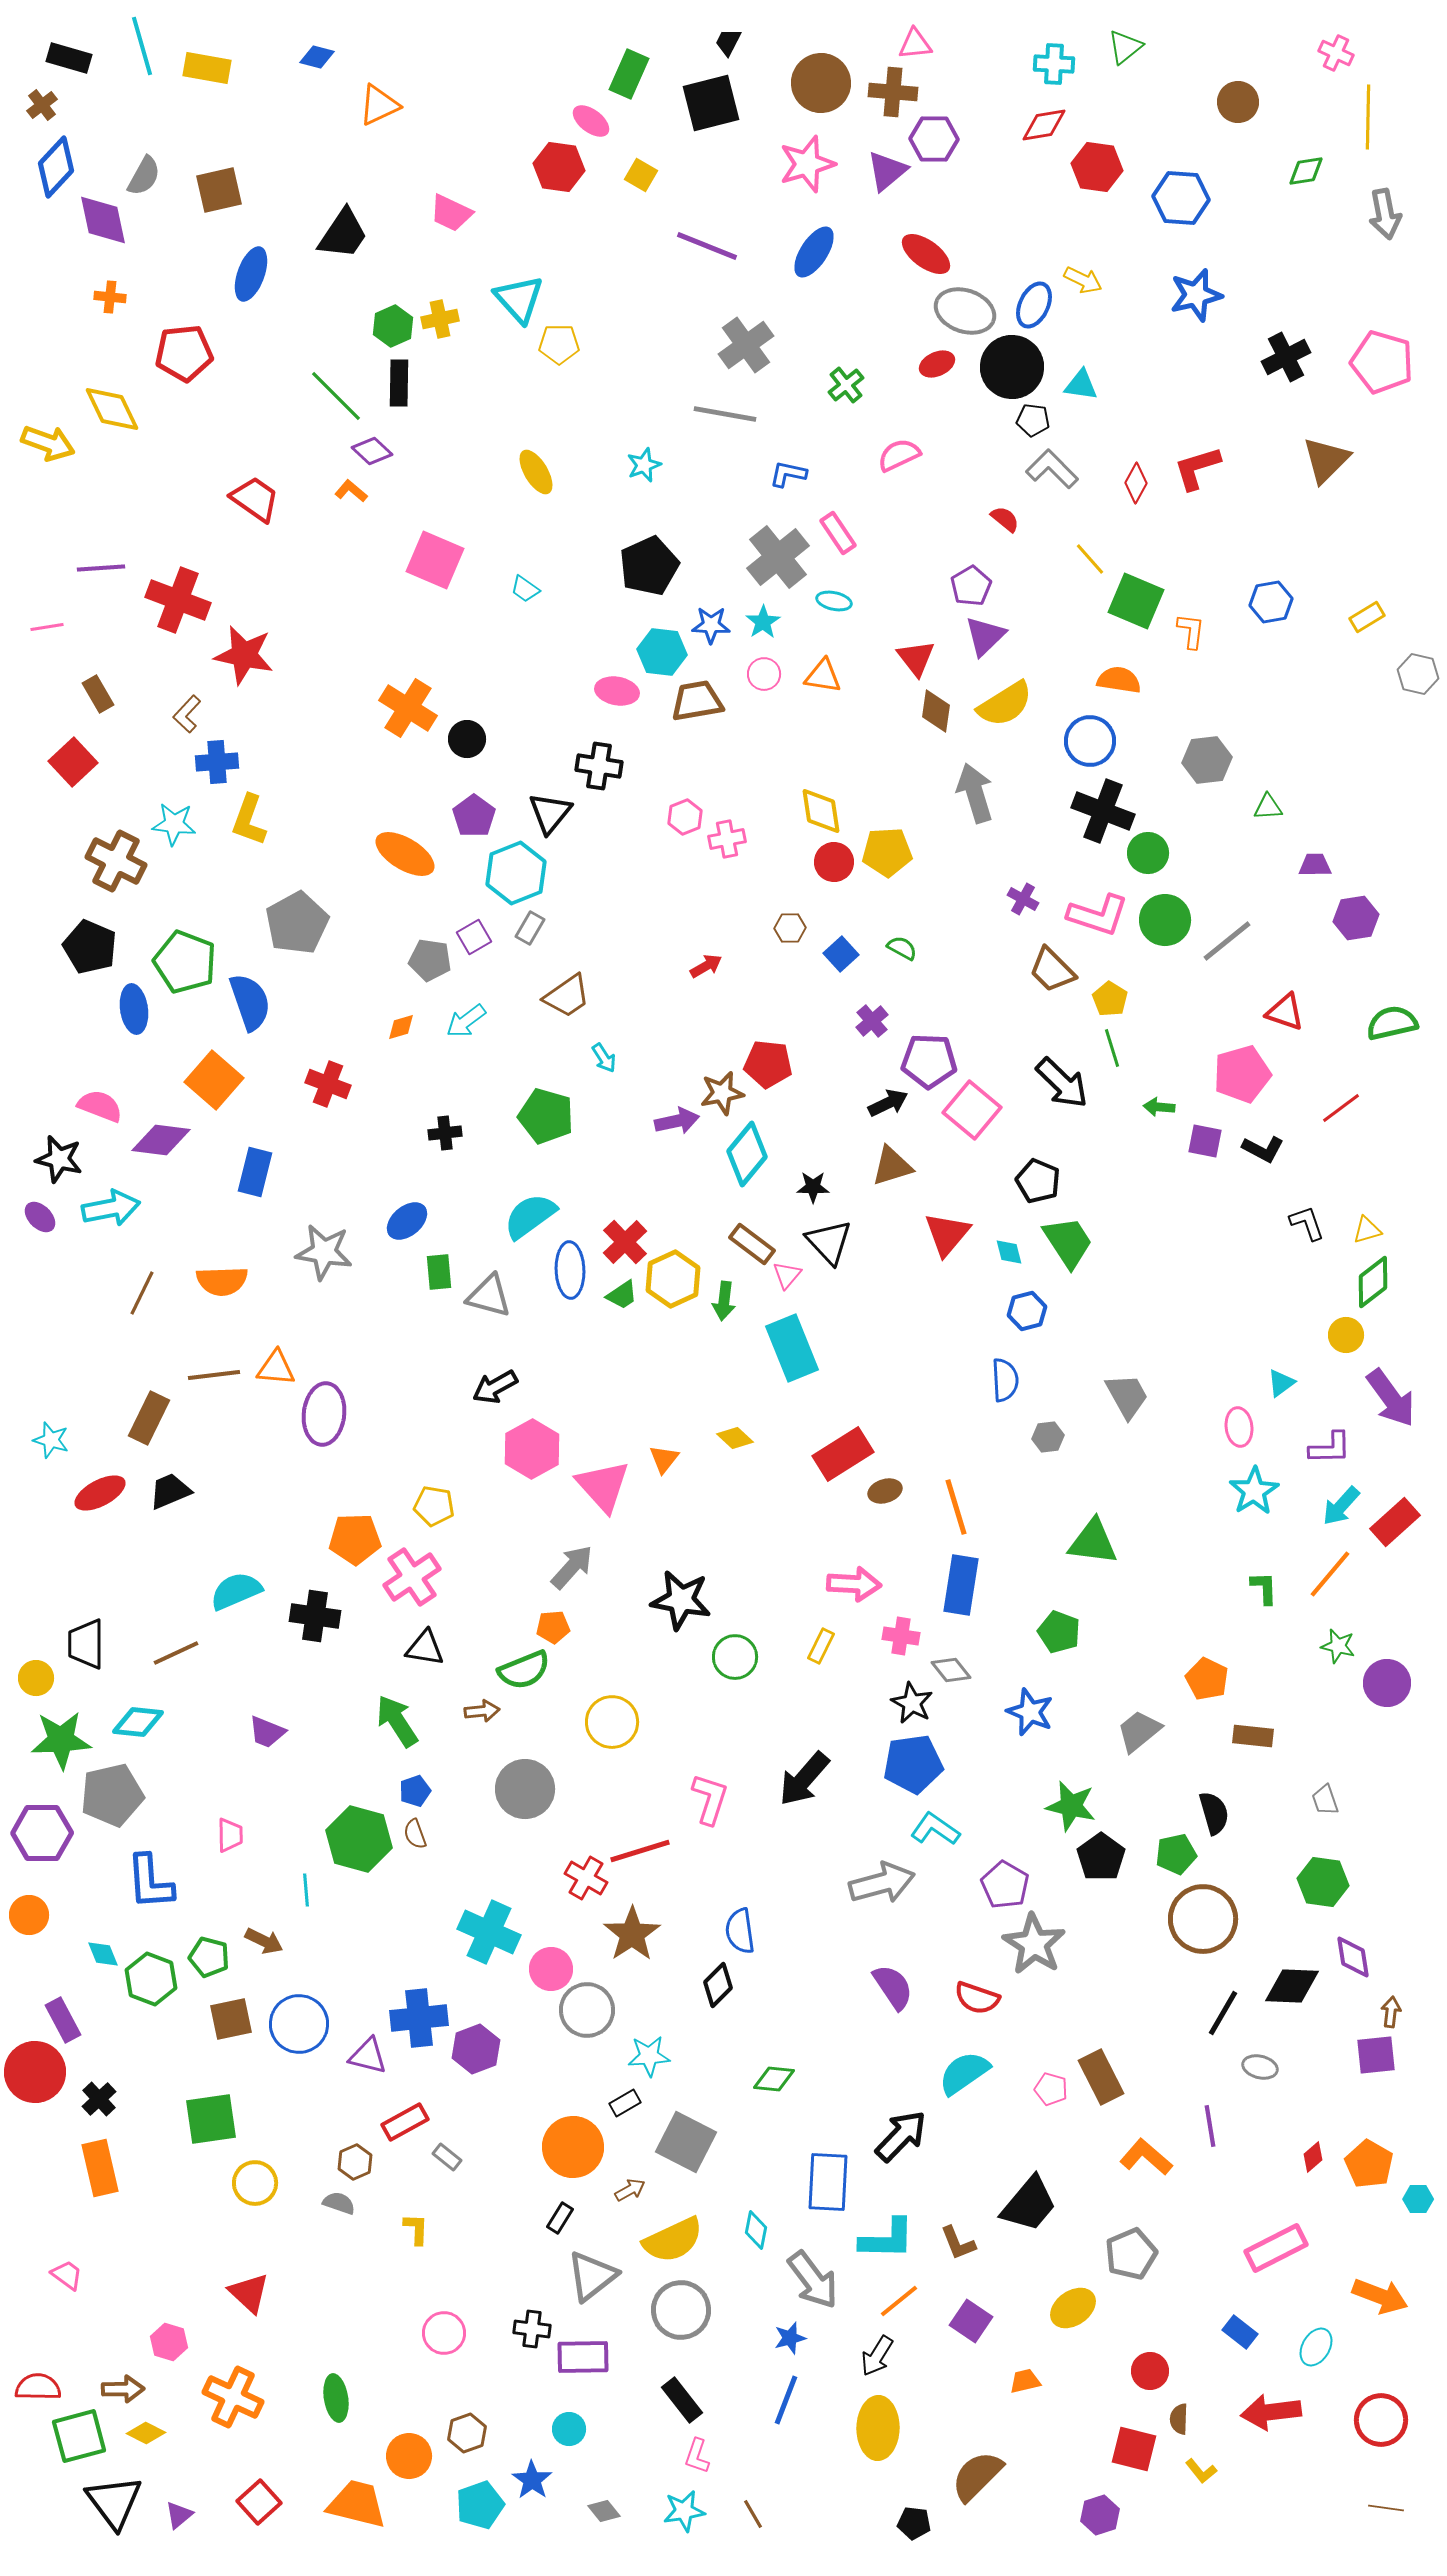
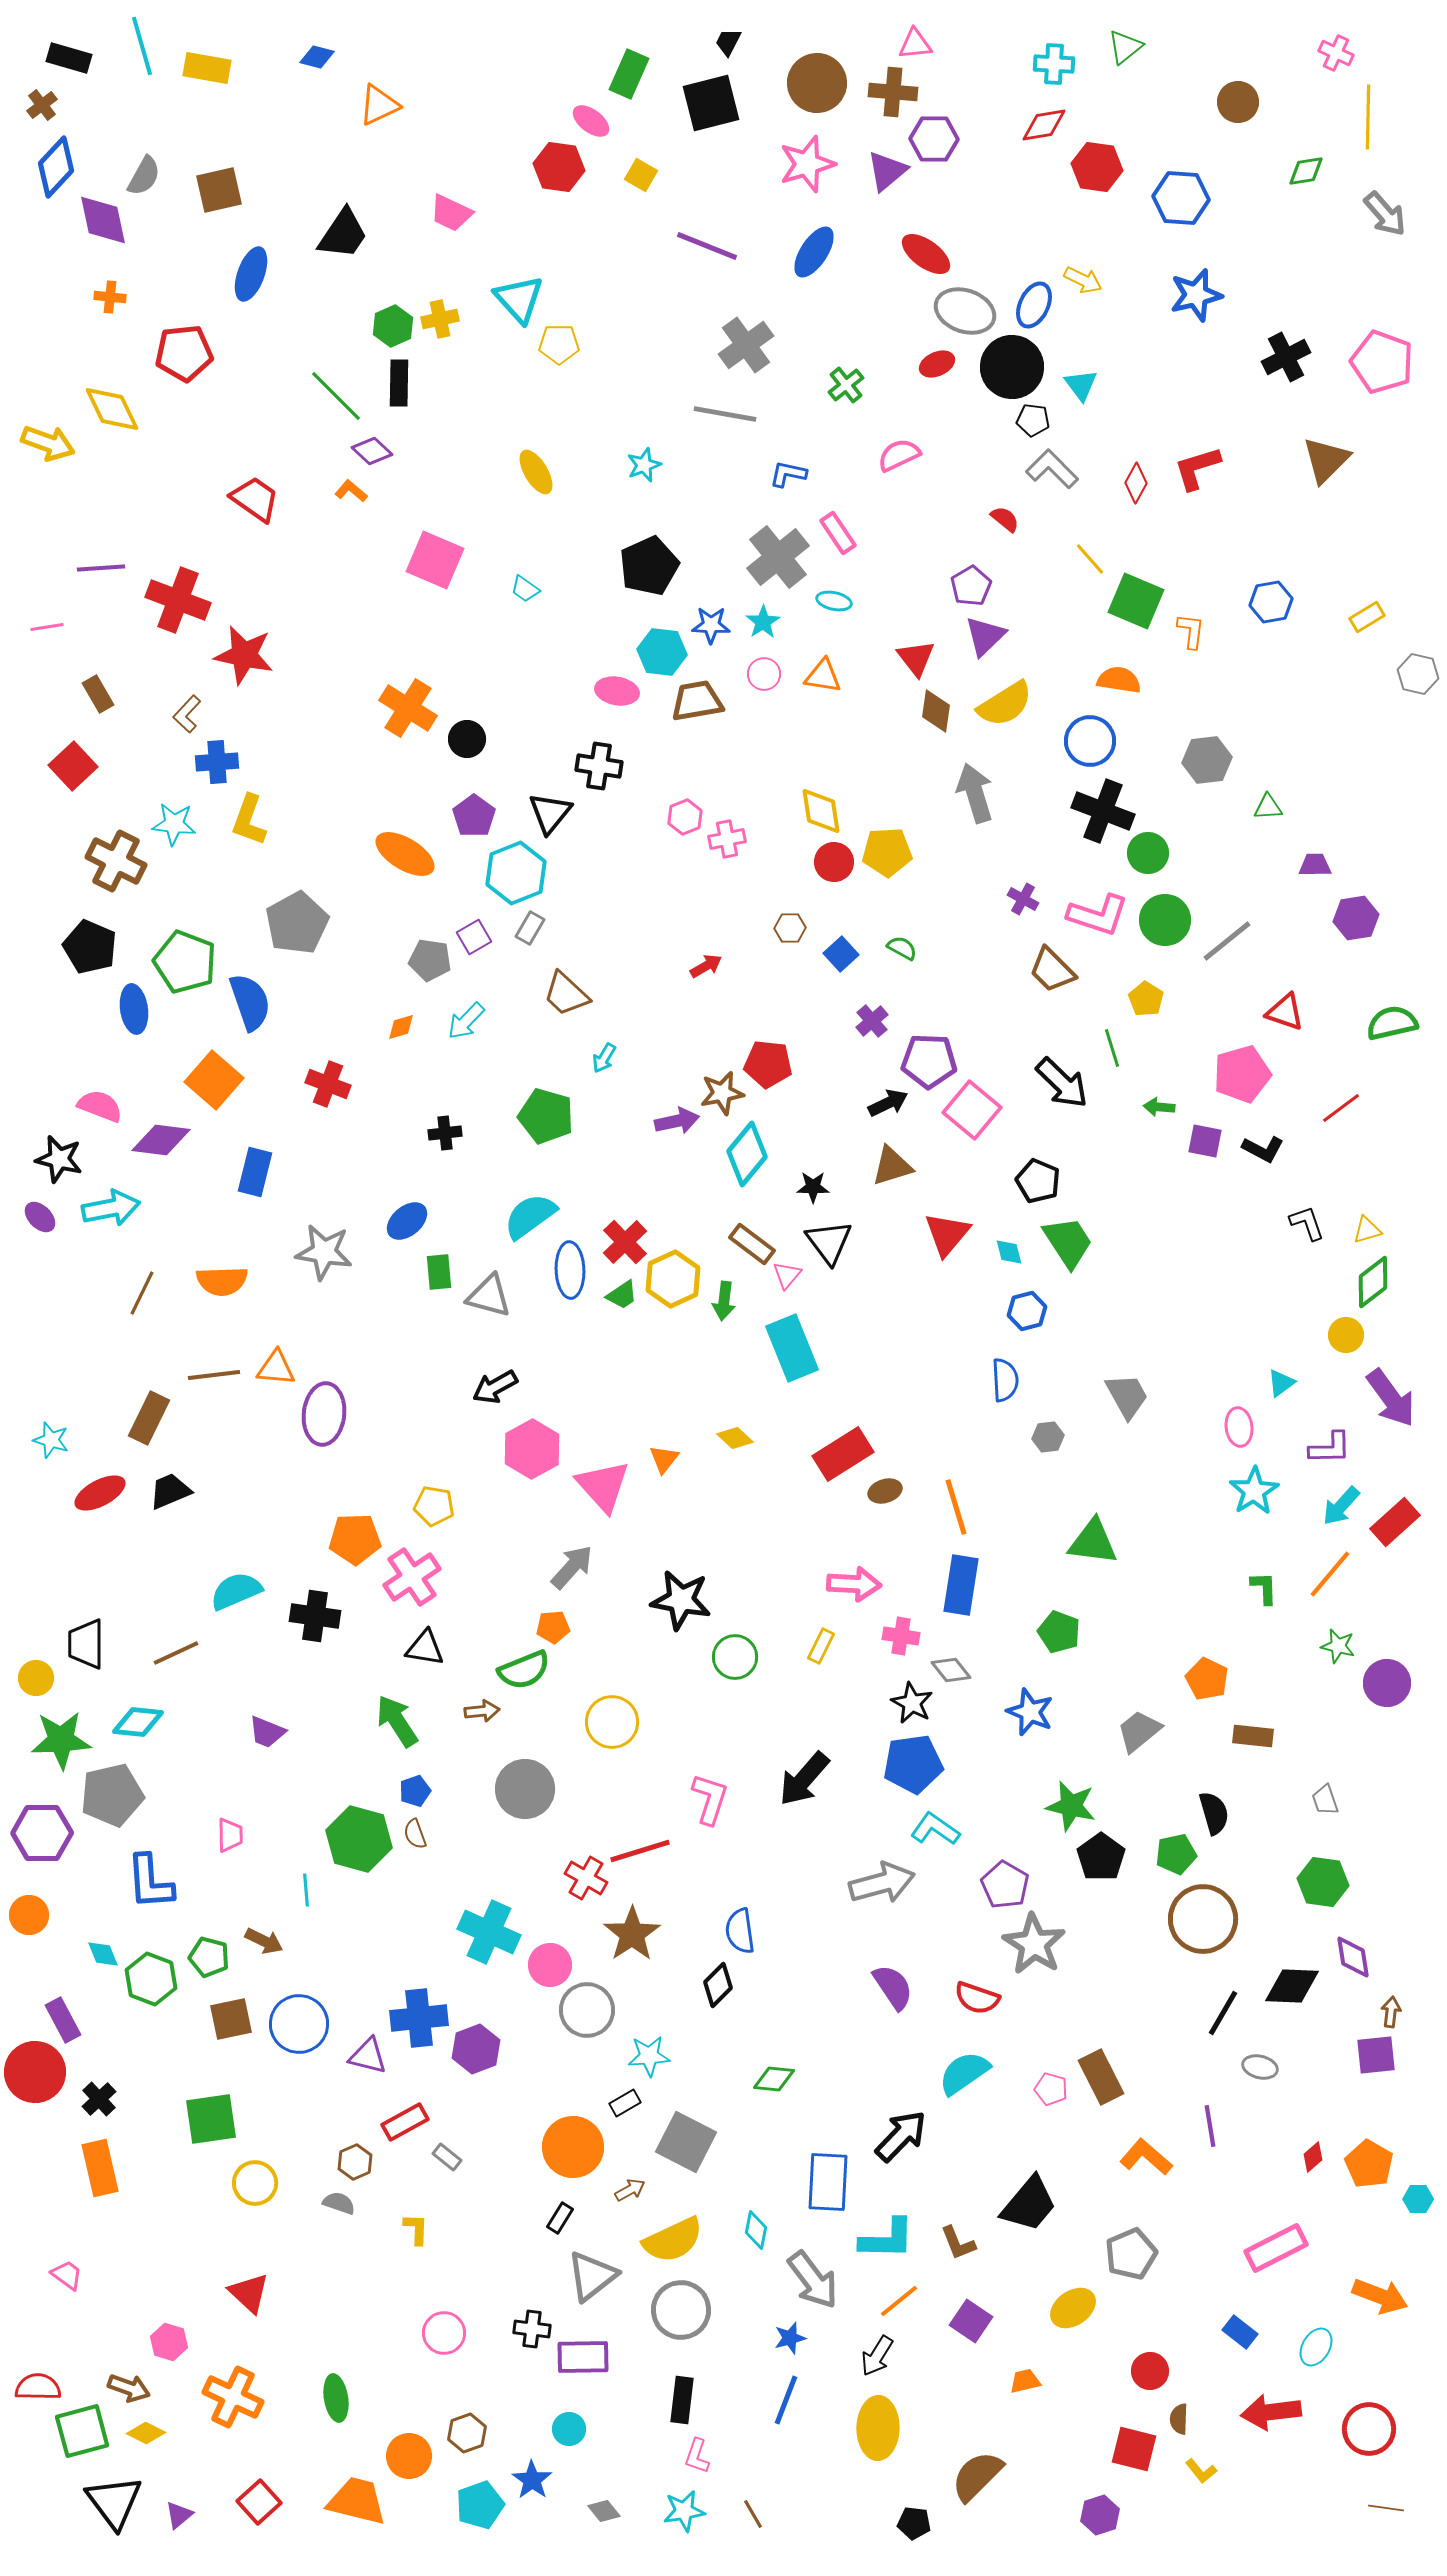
brown circle at (821, 83): moved 4 px left
gray arrow at (1385, 214): rotated 30 degrees counterclockwise
pink pentagon at (1382, 362): rotated 4 degrees clockwise
cyan triangle at (1081, 385): rotated 45 degrees clockwise
red square at (73, 762): moved 4 px down
brown trapezoid at (567, 996): moved 1 px left, 2 px up; rotated 78 degrees clockwise
yellow pentagon at (1110, 999): moved 36 px right
cyan arrow at (466, 1021): rotated 9 degrees counterclockwise
cyan arrow at (604, 1058): rotated 64 degrees clockwise
black triangle at (829, 1242): rotated 6 degrees clockwise
pink circle at (551, 1969): moved 1 px left, 4 px up
brown arrow at (123, 2389): moved 6 px right, 1 px up; rotated 21 degrees clockwise
black rectangle at (682, 2400): rotated 45 degrees clockwise
red circle at (1381, 2420): moved 12 px left, 9 px down
green square at (79, 2436): moved 3 px right, 5 px up
orange trapezoid at (357, 2504): moved 3 px up
